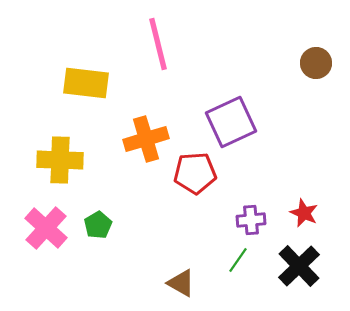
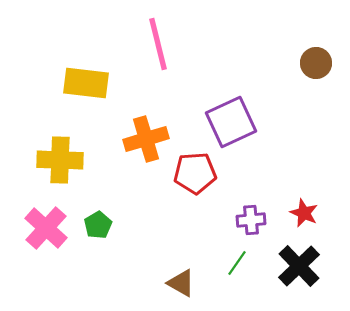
green line: moved 1 px left, 3 px down
